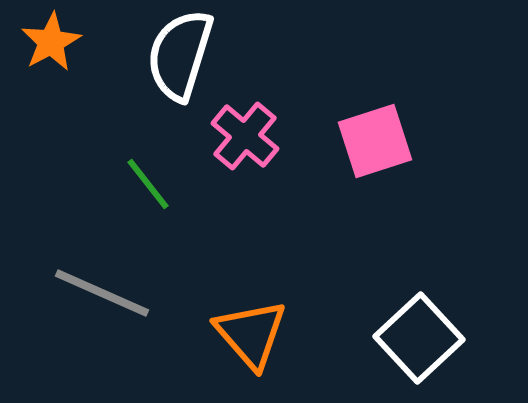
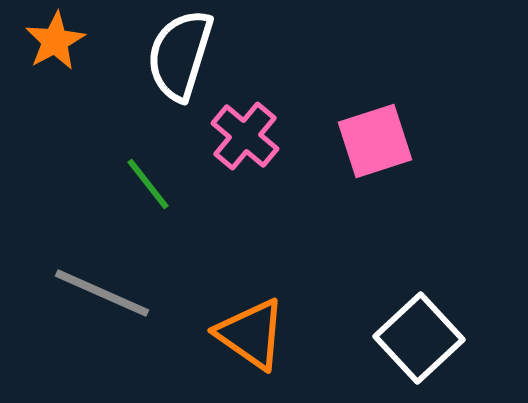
orange star: moved 4 px right, 1 px up
orange triangle: rotated 14 degrees counterclockwise
